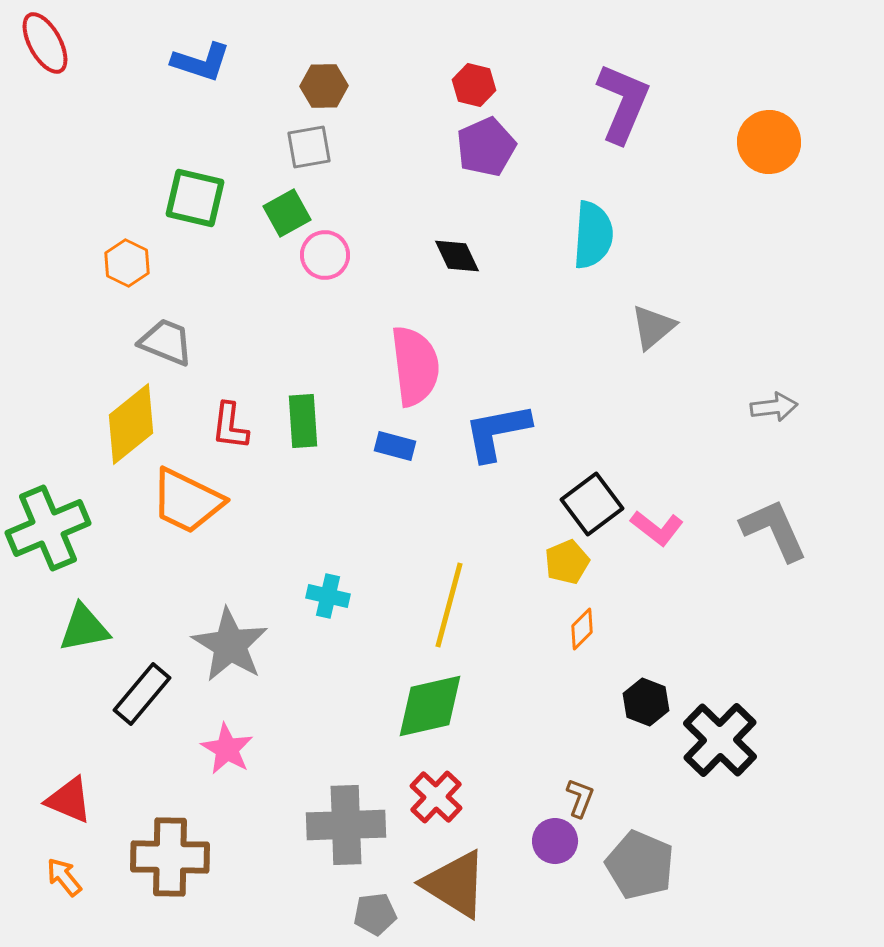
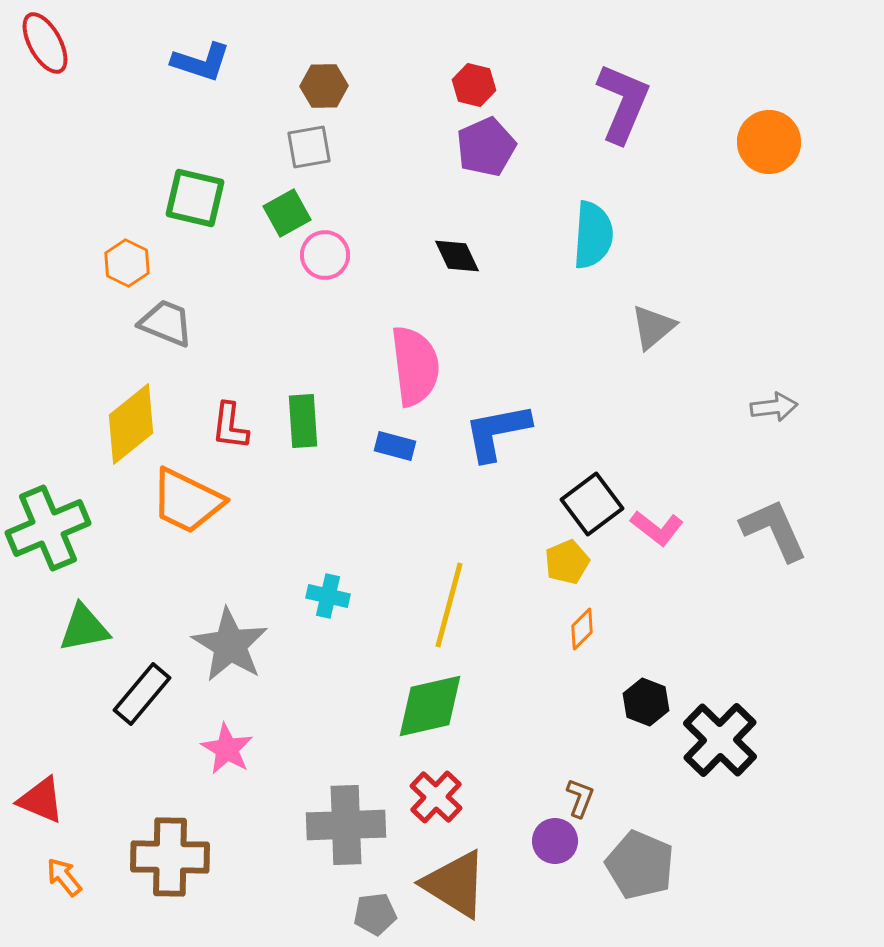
gray trapezoid at (166, 342): moved 19 px up
red triangle at (69, 800): moved 28 px left
